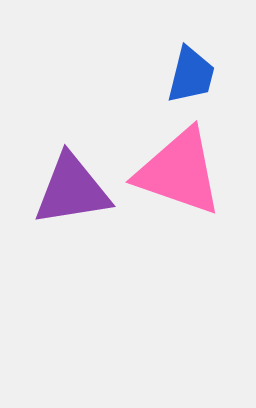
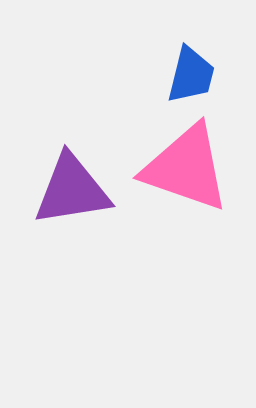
pink triangle: moved 7 px right, 4 px up
